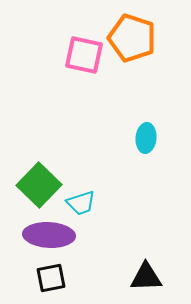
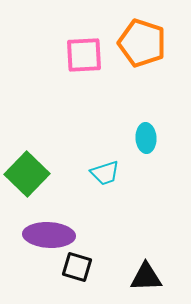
orange pentagon: moved 10 px right, 5 px down
pink square: rotated 15 degrees counterclockwise
cyan ellipse: rotated 8 degrees counterclockwise
green square: moved 12 px left, 11 px up
cyan trapezoid: moved 24 px right, 30 px up
black square: moved 26 px right, 11 px up; rotated 28 degrees clockwise
